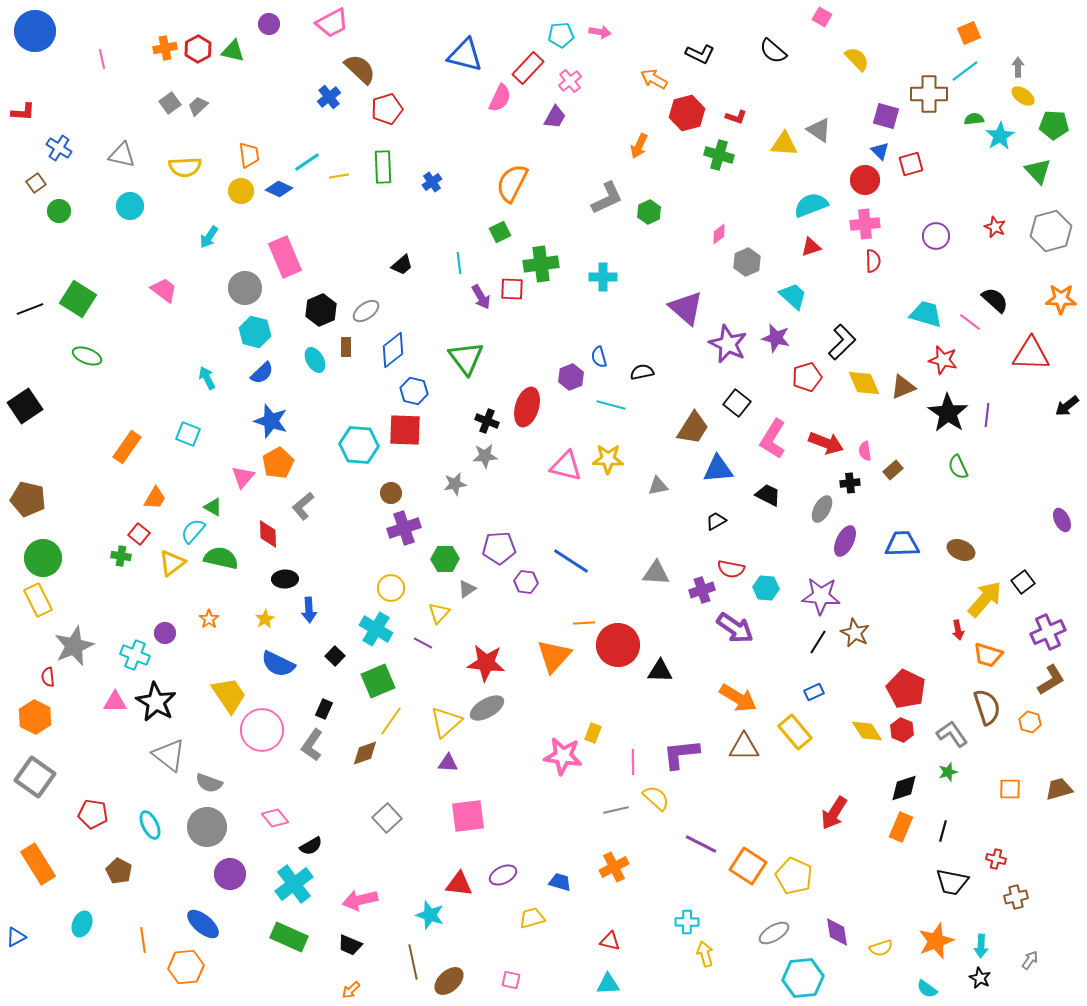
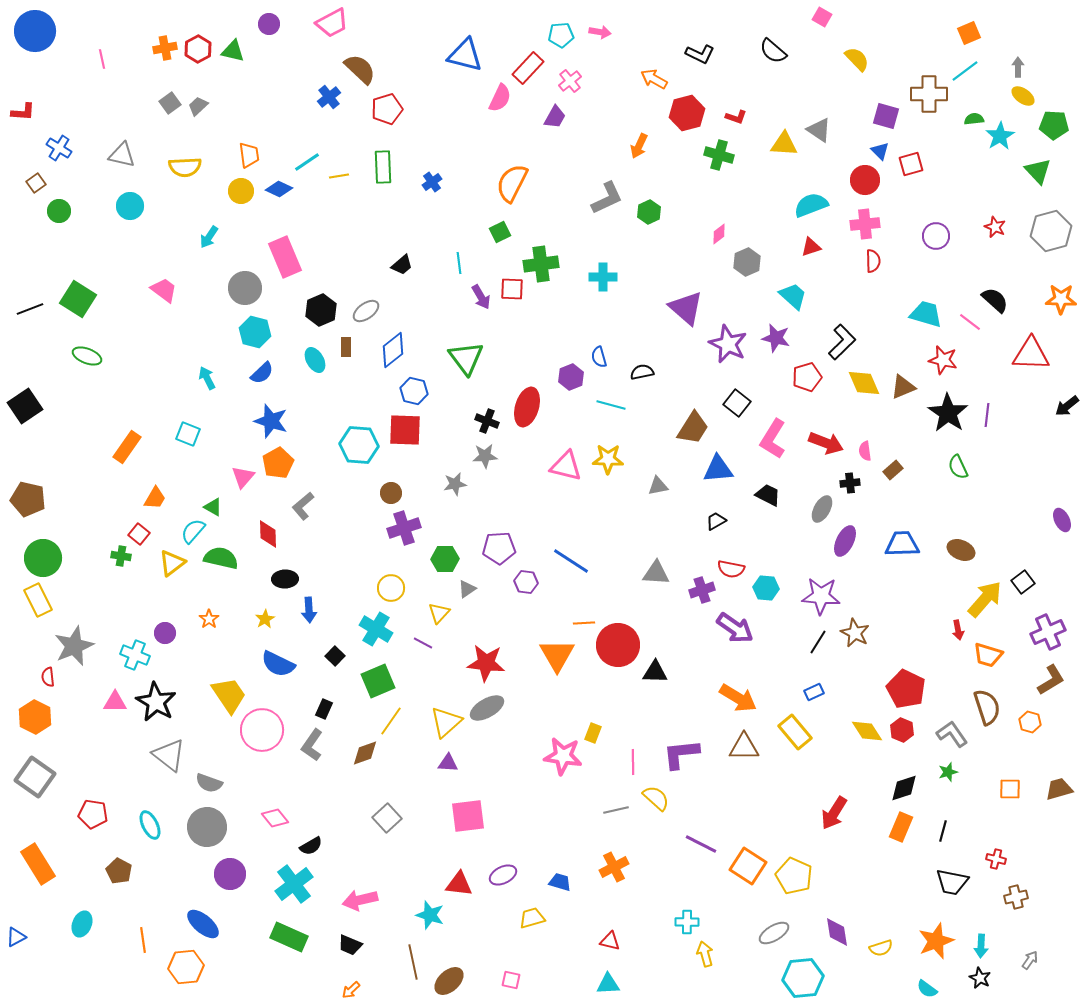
orange triangle at (554, 656): moved 3 px right, 1 px up; rotated 12 degrees counterclockwise
black triangle at (660, 671): moved 5 px left, 1 px down
